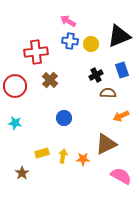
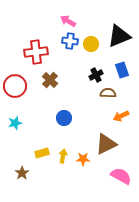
cyan star: rotated 24 degrees counterclockwise
